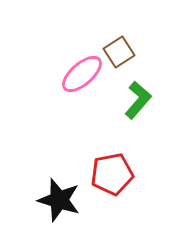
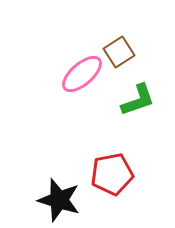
green L-shape: rotated 30 degrees clockwise
